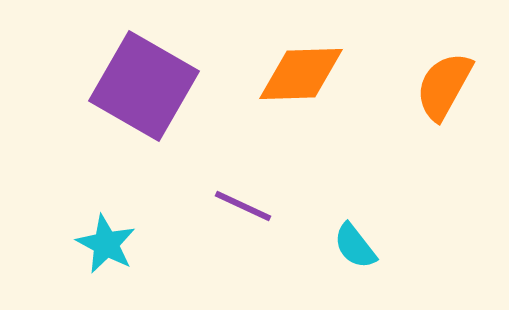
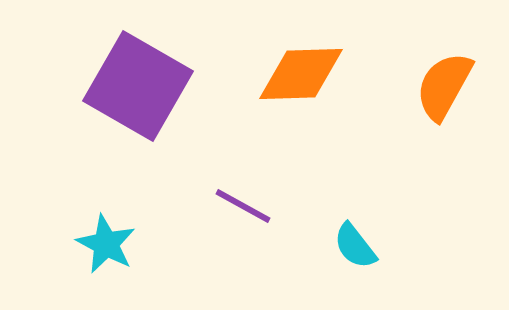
purple square: moved 6 px left
purple line: rotated 4 degrees clockwise
